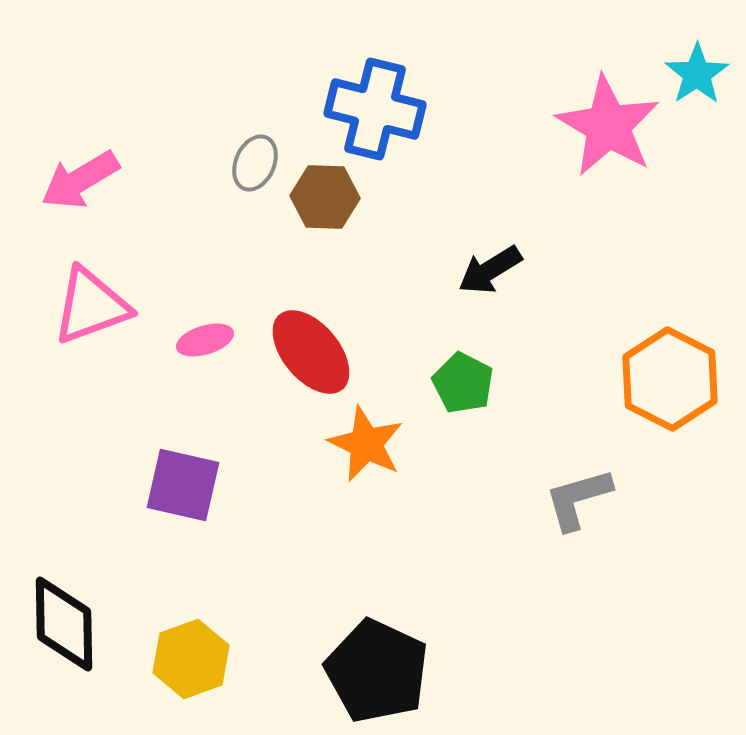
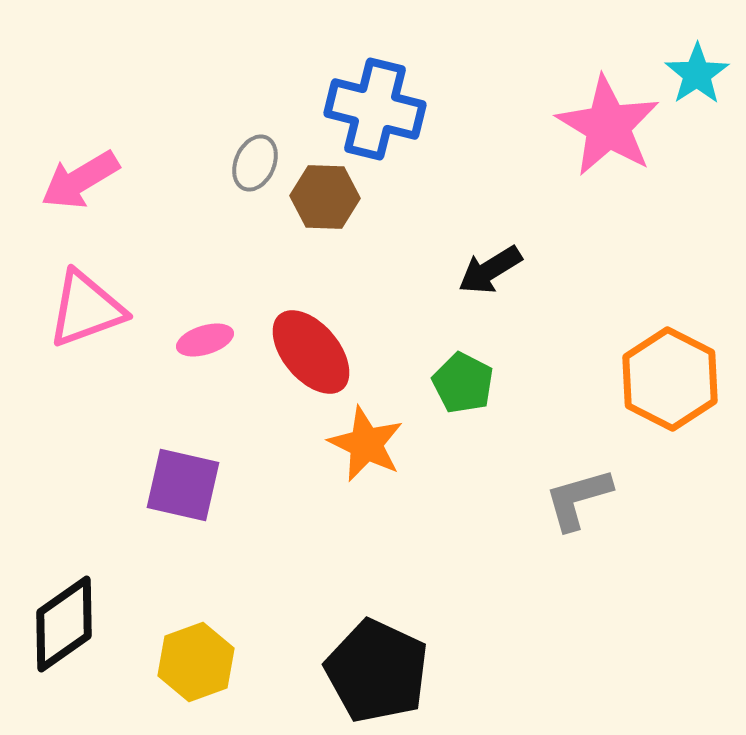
pink triangle: moved 5 px left, 3 px down
black diamond: rotated 56 degrees clockwise
yellow hexagon: moved 5 px right, 3 px down
